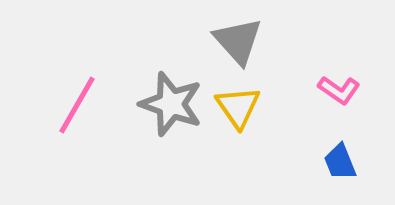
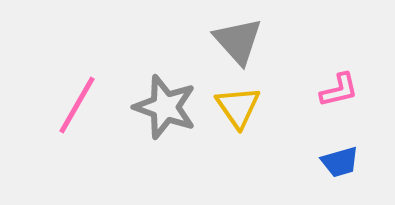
pink L-shape: rotated 48 degrees counterclockwise
gray star: moved 6 px left, 3 px down
blue trapezoid: rotated 84 degrees counterclockwise
